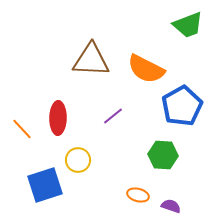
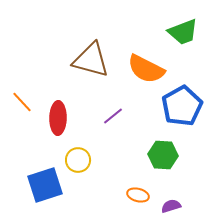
green trapezoid: moved 5 px left, 7 px down
brown triangle: rotated 12 degrees clockwise
orange line: moved 27 px up
purple semicircle: rotated 36 degrees counterclockwise
